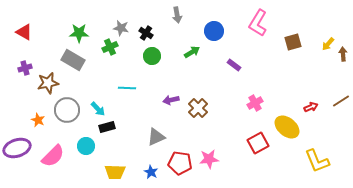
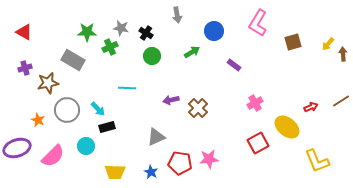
green star: moved 8 px right, 1 px up
